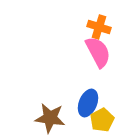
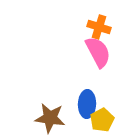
blue ellipse: moved 1 px left, 1 px down; rotated 20 degrees counterclockwise
